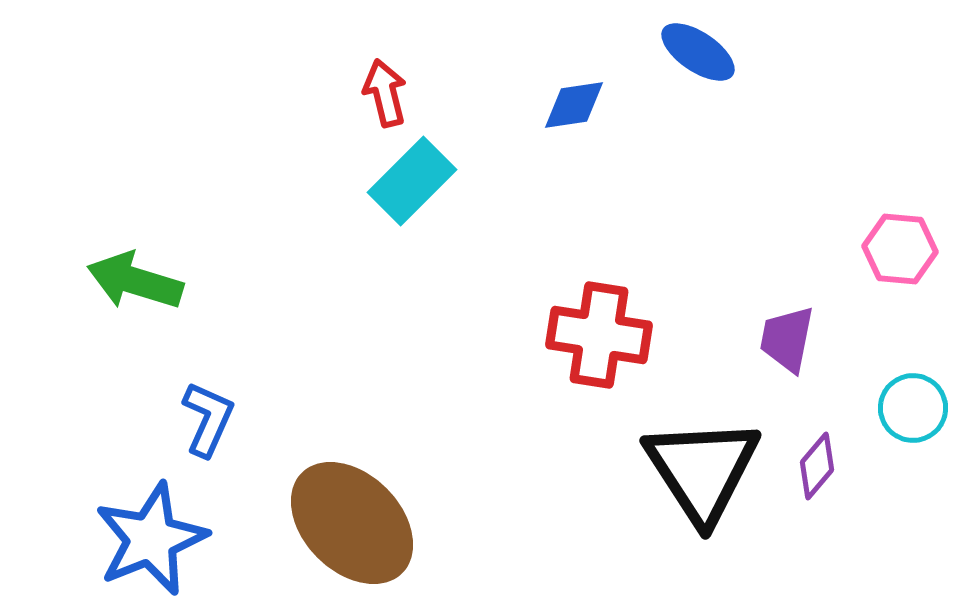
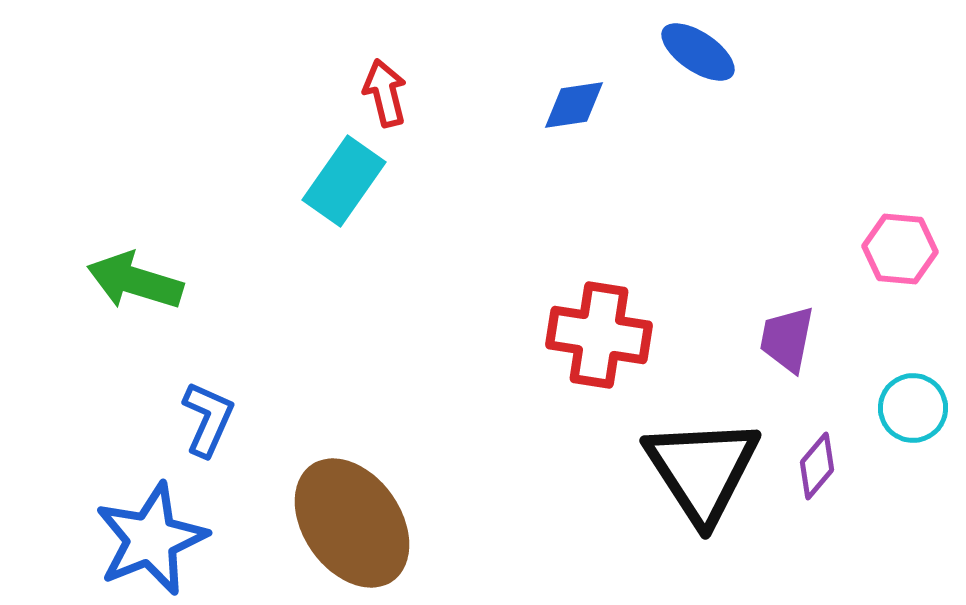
cyan rectangle: moved 68 px left; rotated 10 degrees counterclockwise
brown ellipse: rotated 10 degrees clockwise
